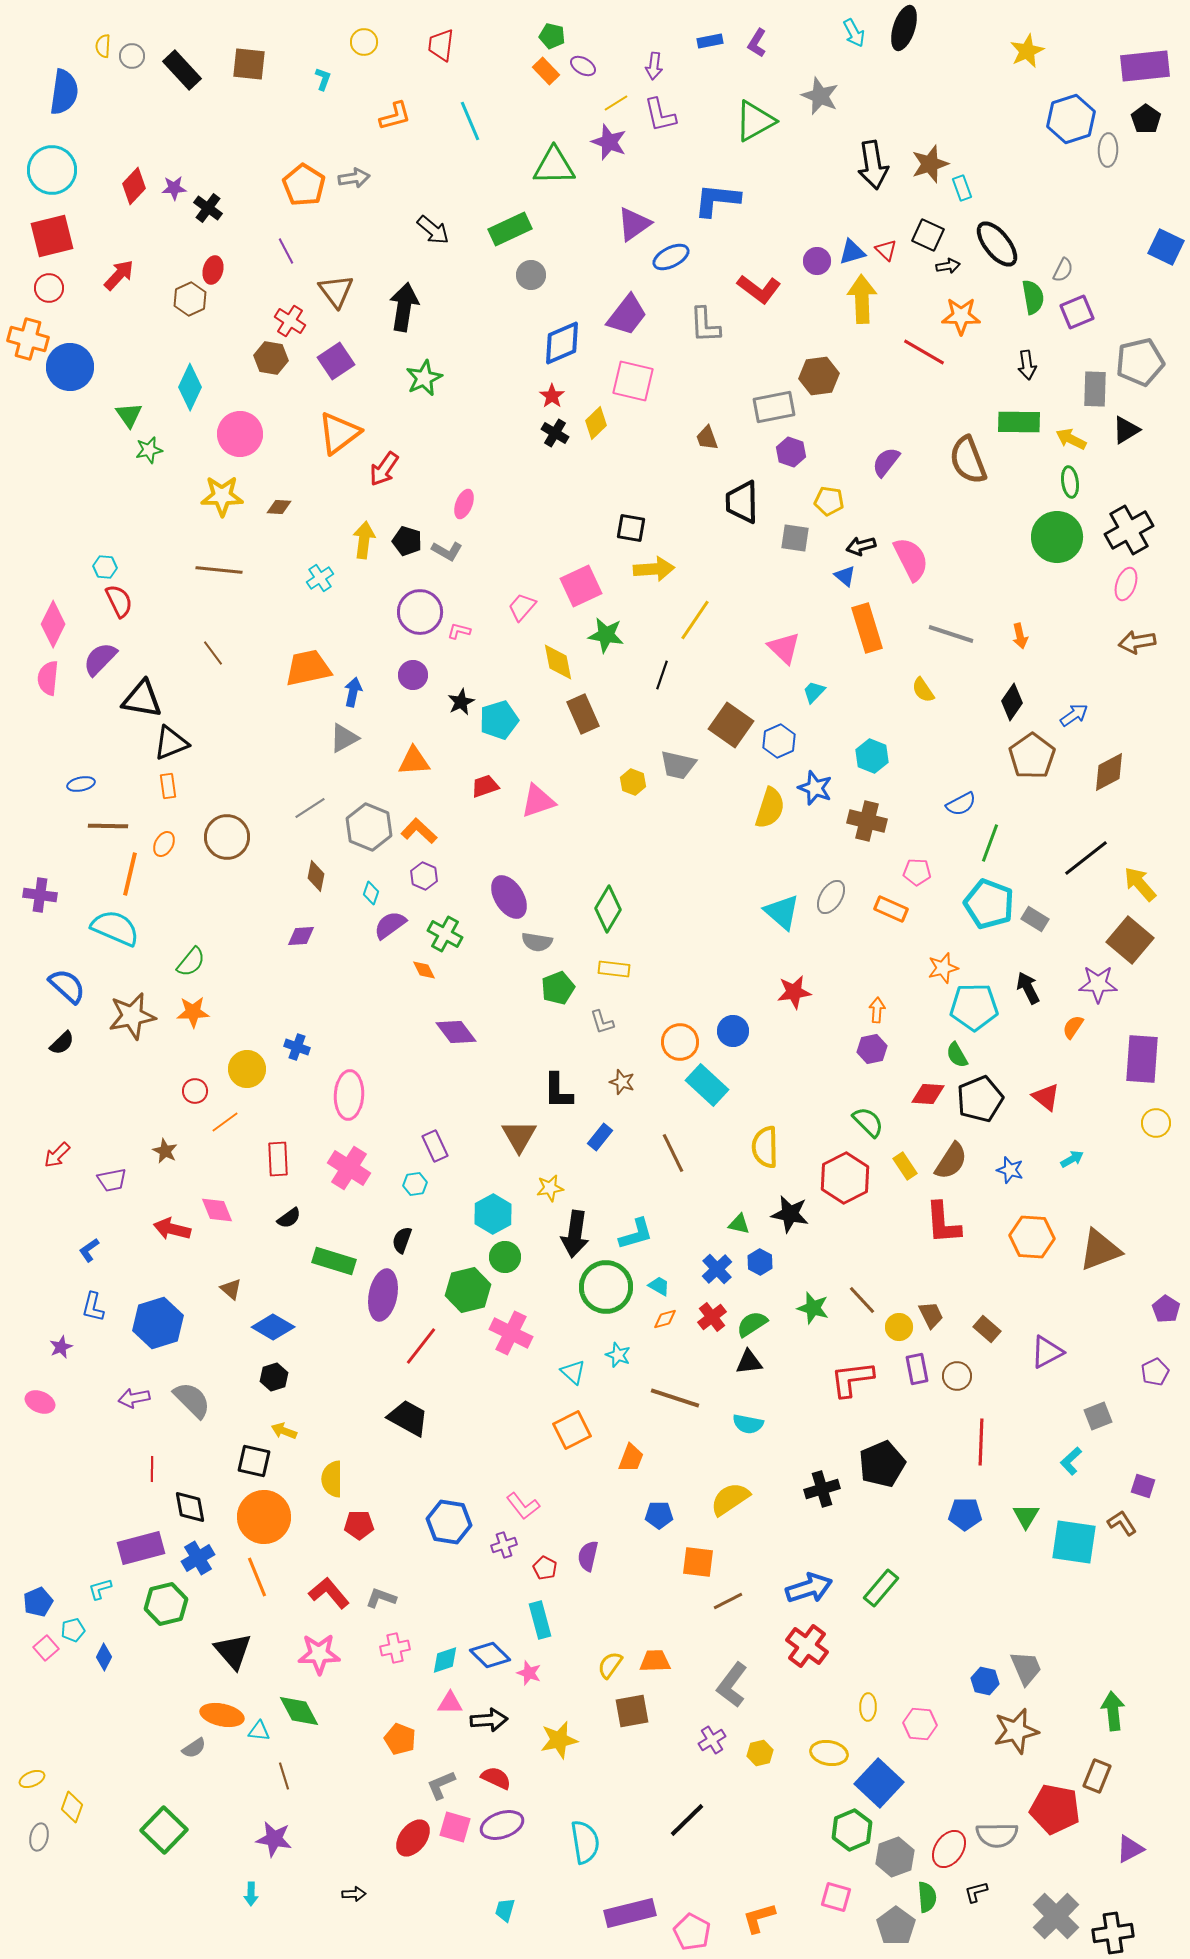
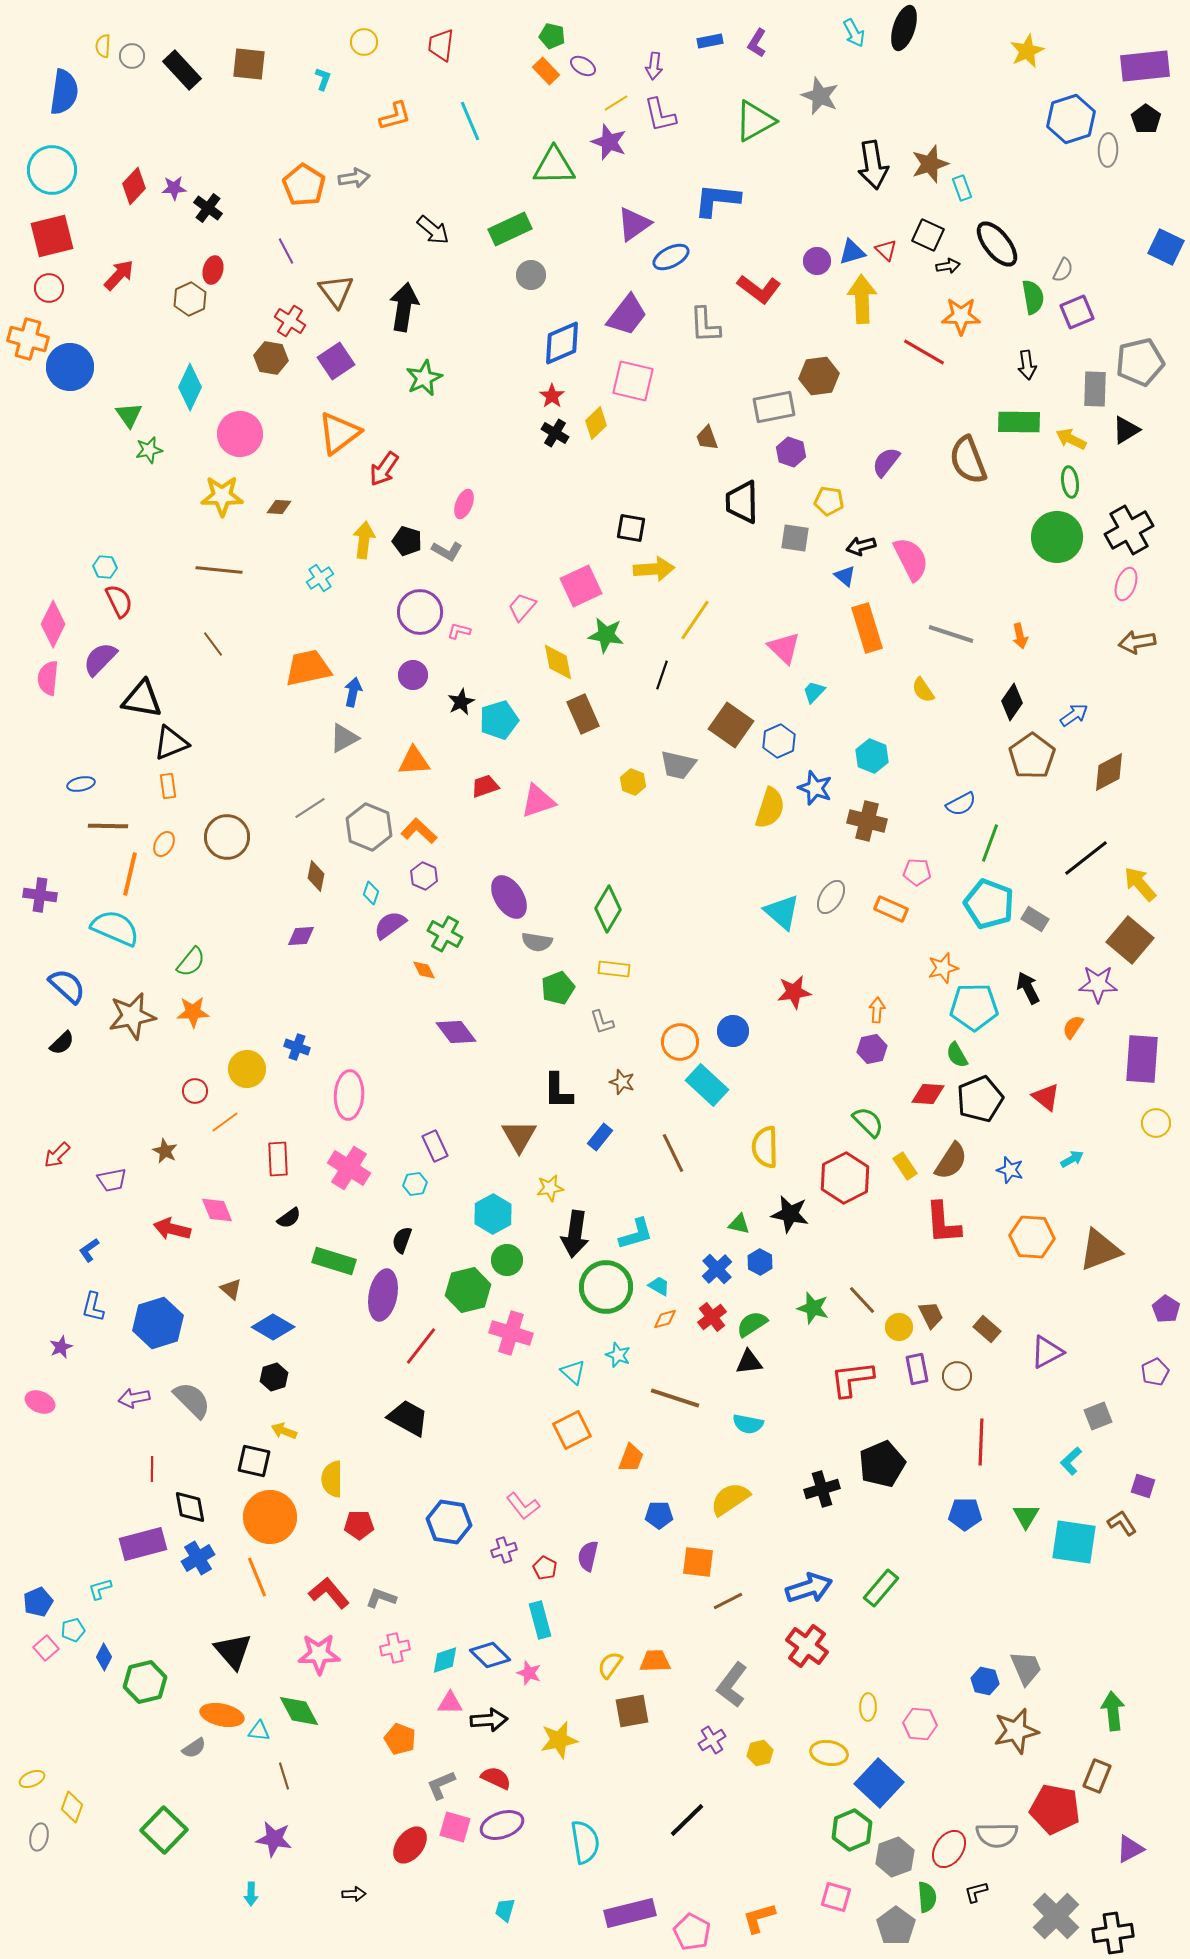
brown line at (213, 653): moved 9 px up
green circle at (505, 1257): moved 2 px right, 3 px down
pink cross at (511, 1333): rotated 9 degrees counterclockwise
orange circle at (264, 1517): moved 6 px right
purple cross at (504, 1545): moved 5 px down
purple rectangle at (141, 1548): moved 2 px right, 4 px up
green hexagon at (166, 1604): moved 21 px left, 78 px down
red ellipse at (413, 1838): moved 3 px left, 7 px down
